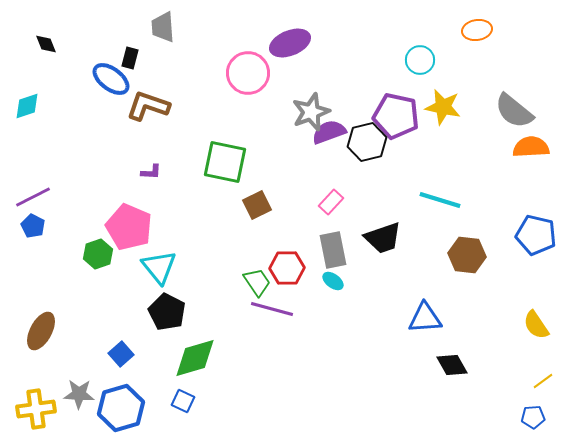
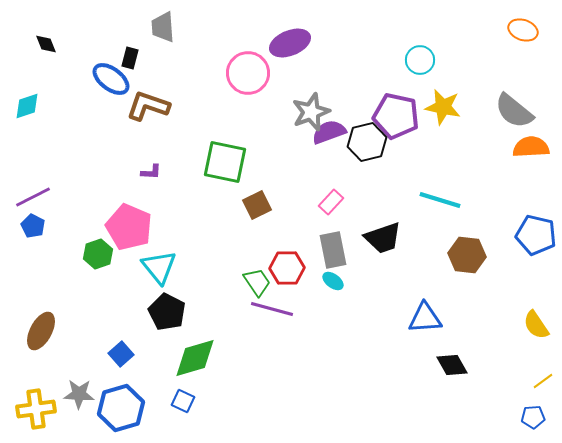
orange ellipse at (477, 30): moved 46 px right; rotated 28 degrees clockwise
